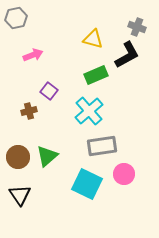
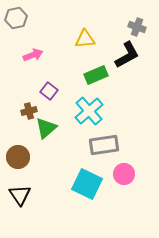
yellow triangle: moved 8 px left; rotated 20 degrees counterclockwise
gray rectangle: moved 2 px right, 1 px up
green triangle: moved 1 px left, 28 px up
